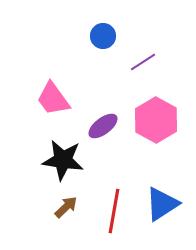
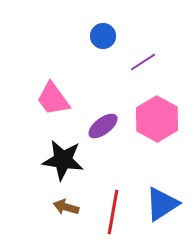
pink hexagon: moved 1 px right, 1 px up
brown arrow: rotated 120 degrees counterclockwise
red line: moved 1 px left, 1 px down
